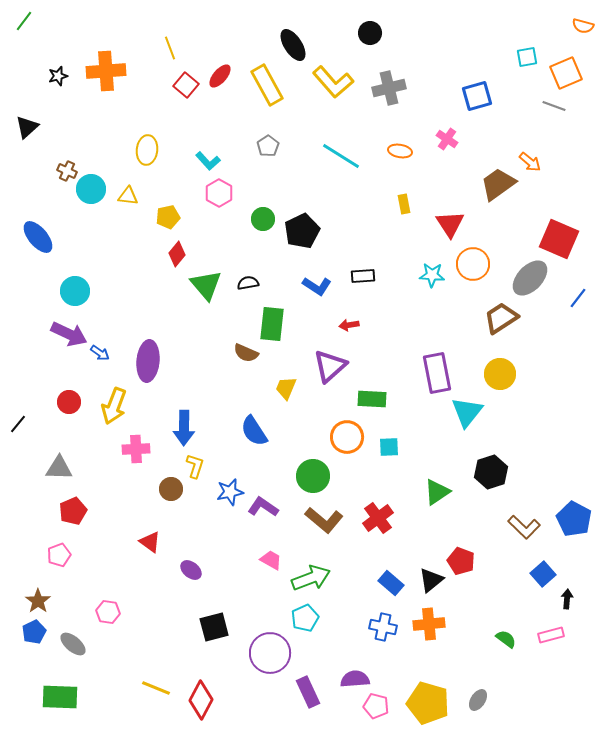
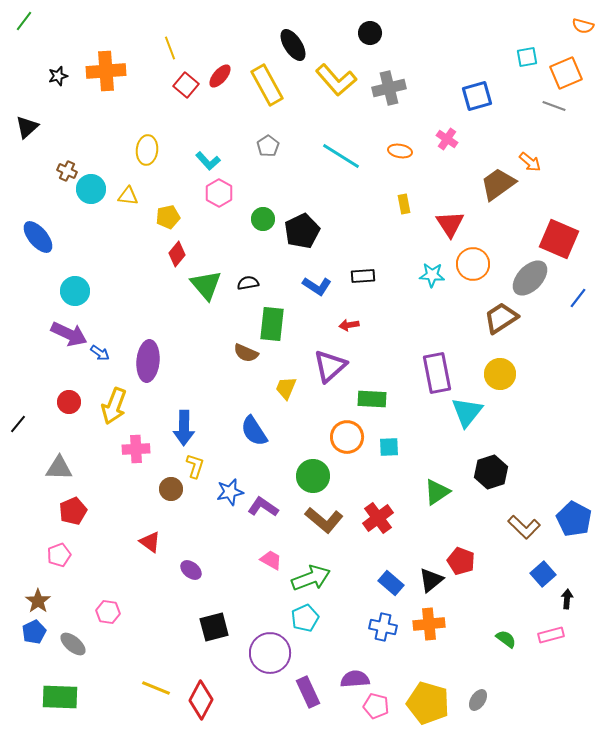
yellow L-shape at (333, 82): moved 3 px right, 2 px up
